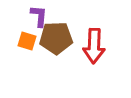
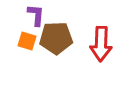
purple L-shape: moved 3 px left, 1 px up
red arrow: moved 7 px right, 2 px up
